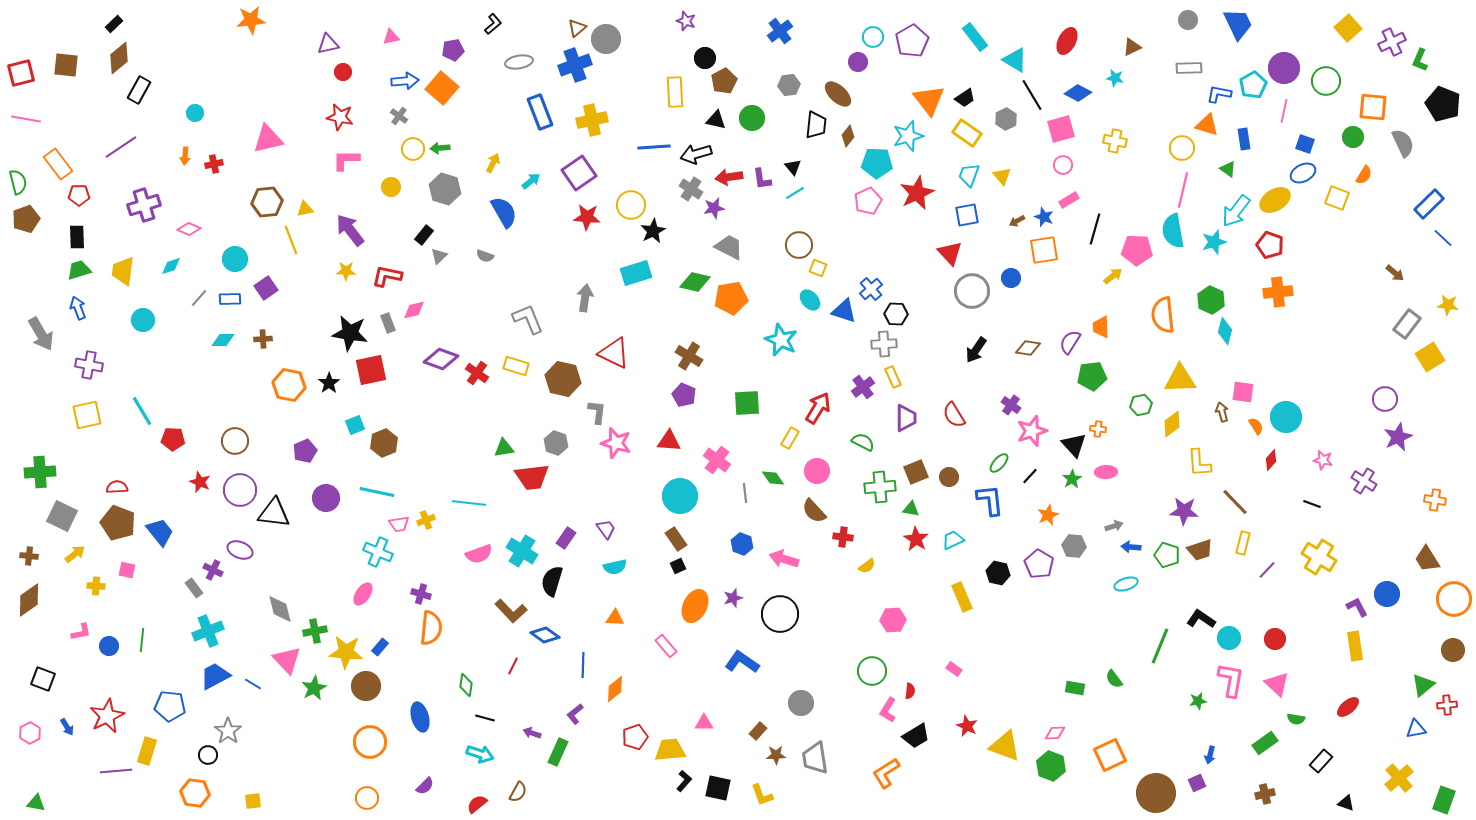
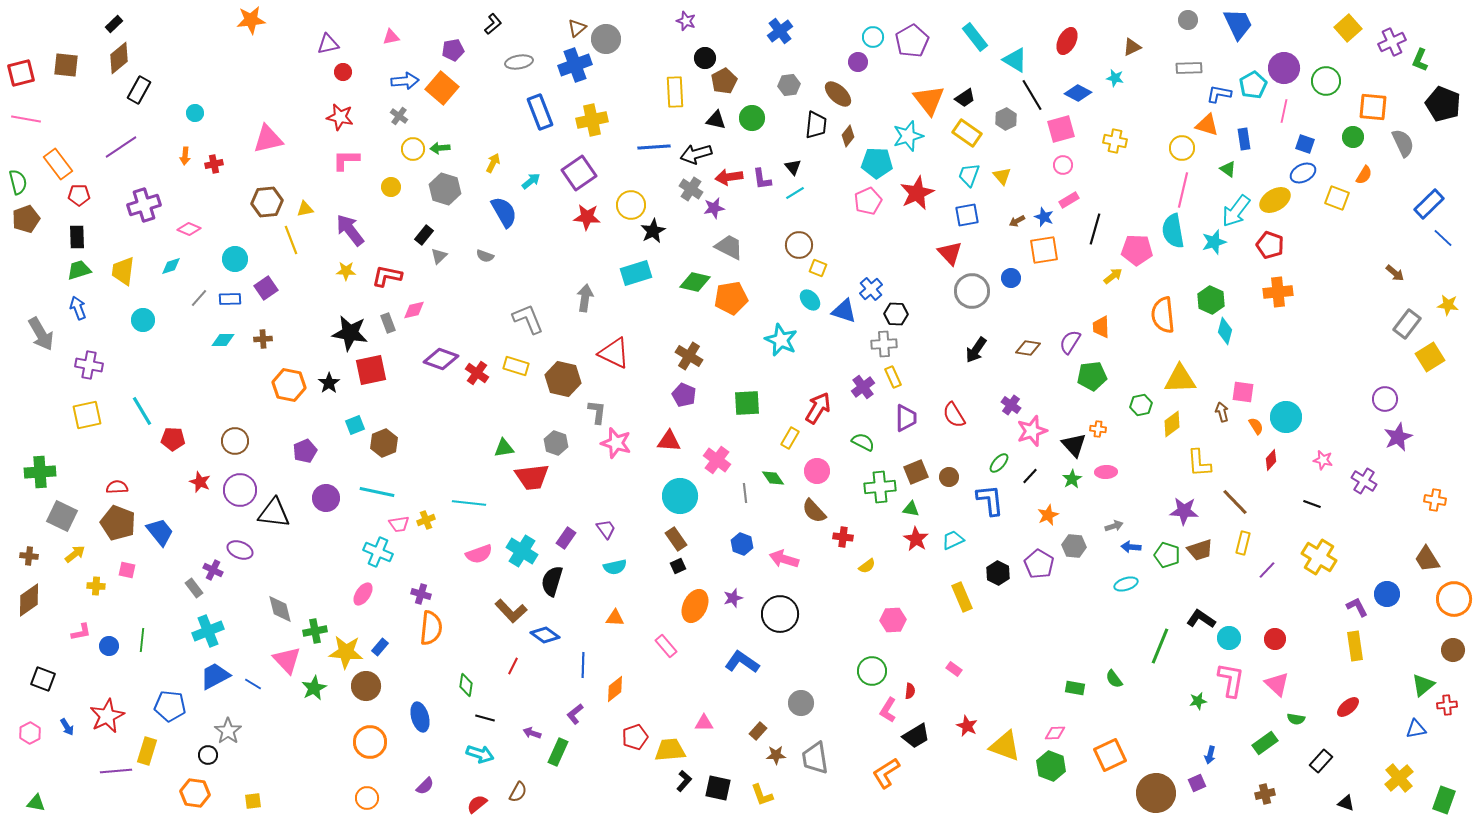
black hexagon at (998, 573): rotated 15 degrees clockwise
